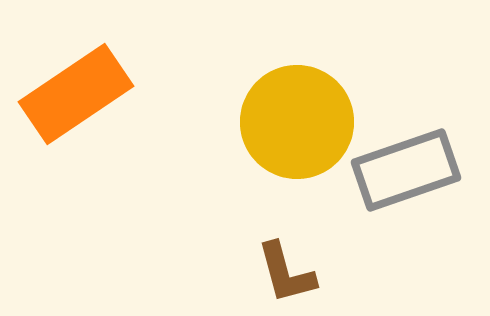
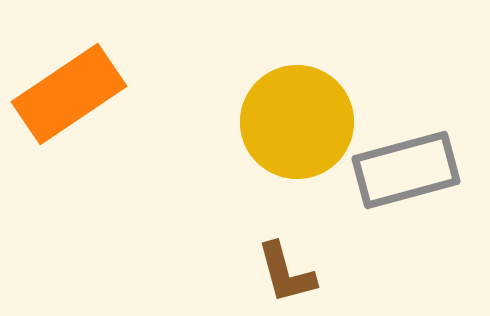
orange rectangle: moved 7 px left
gray rectangle: rotated 4 degrees clockwise
